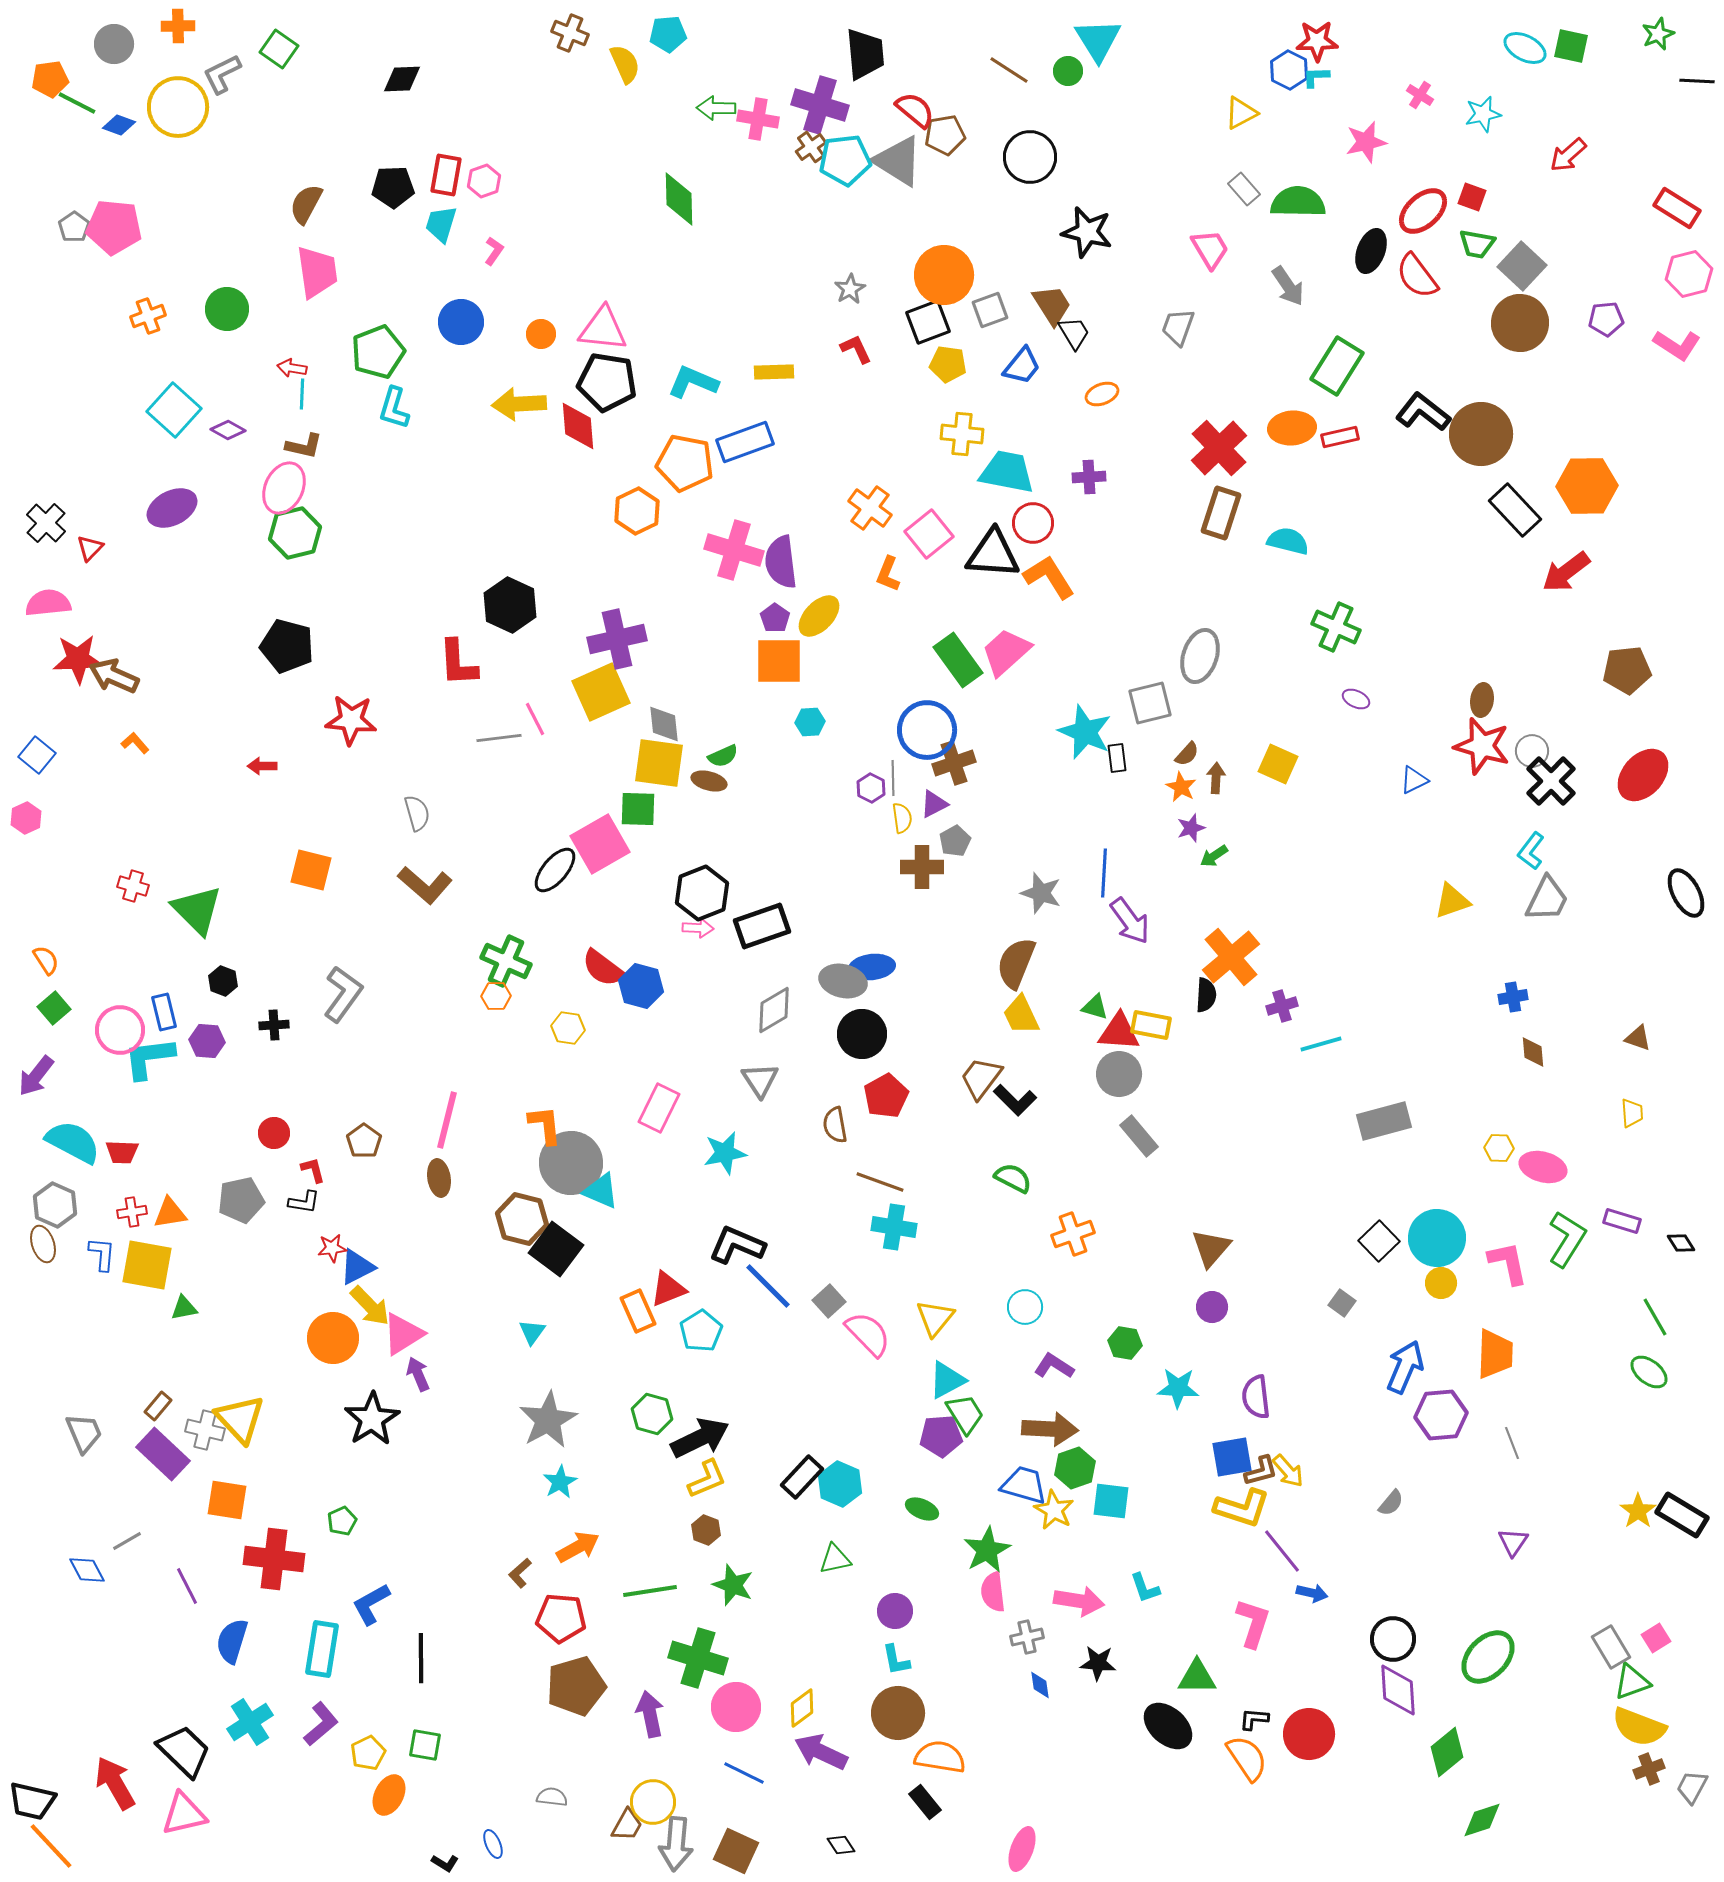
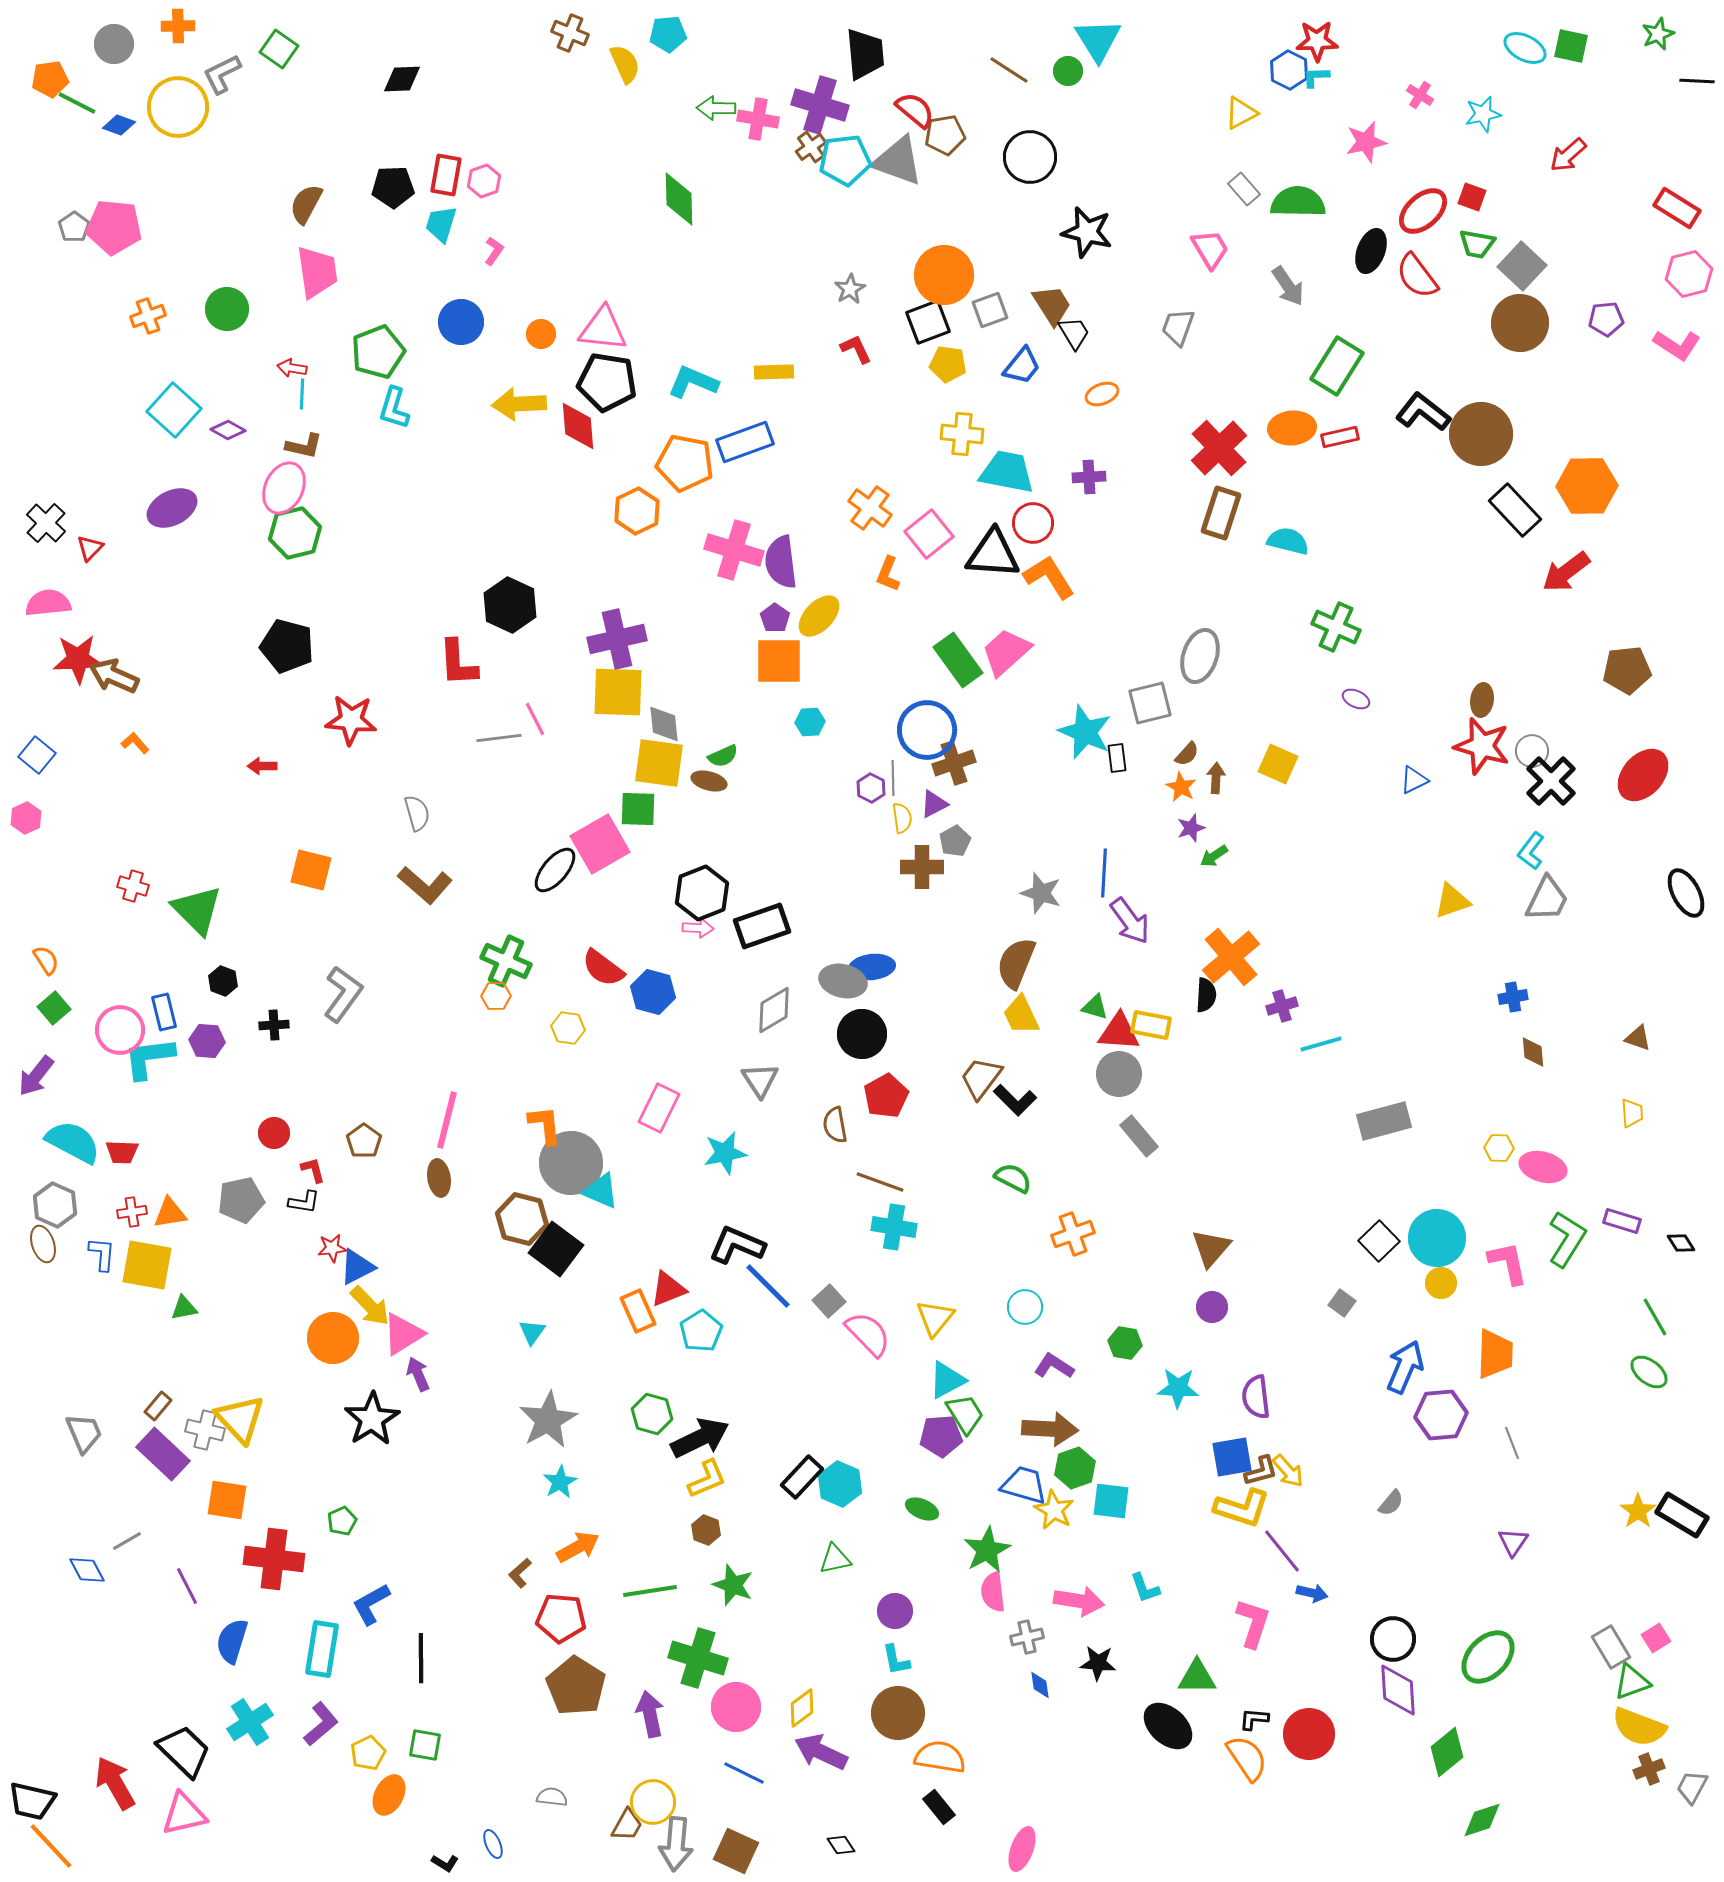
gray triangle at (898, 161): rotated 12 degrees counterclockwise
yellow square at (601, 692): moved 17 px right; rotated 26 degrees clockwise
blue hexagon at (641, 986): moved 12 px right, 6 px down
brown pentagon at (576, 1686): rotated 24 degrees counterclockwise
black rectangle at (925, 1802): moved 14 px right, 5 px down
